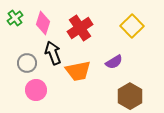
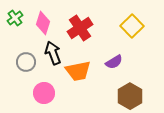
gray circle: moved 1 px left, 1 px up
pink circle: moved 8 px right, 3 px down
